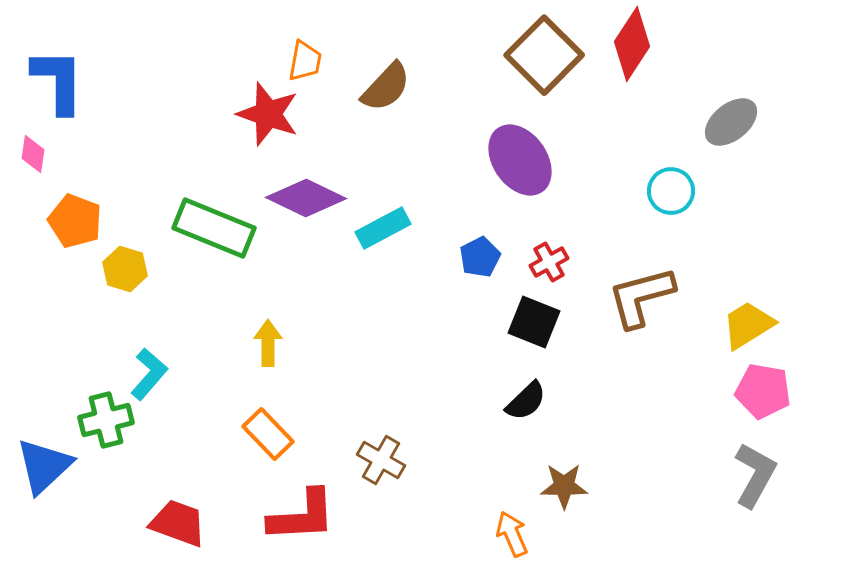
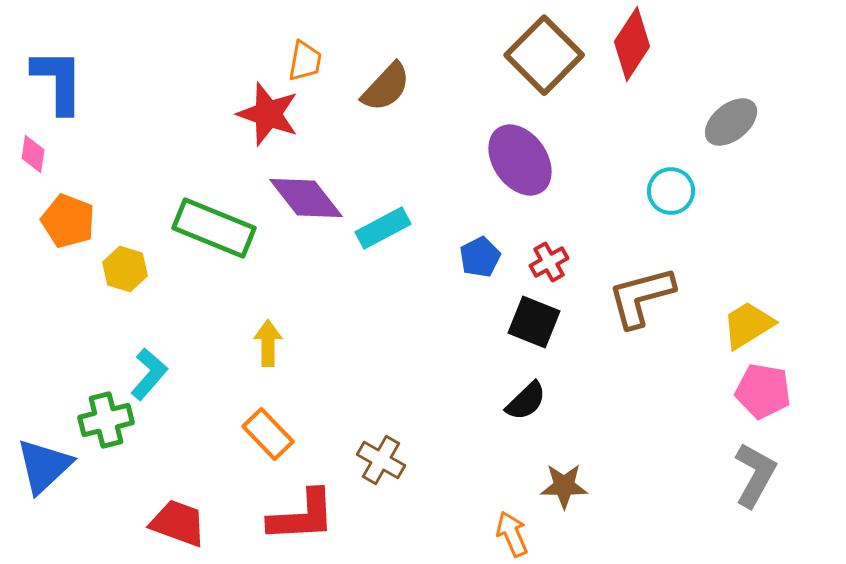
purple diamond: rotated 26 degrees clockwise
orange pentagon: moved 7 px left
